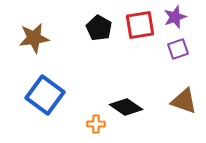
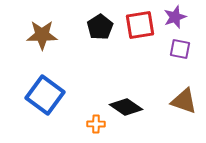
black pentagon: moved 1 px right, 1 px up; rotated 10 degrees clockwise
brown star: moved 8 px right, 3 px up; rotated 8 degrees clockwise
purple square: moved 2 px right; rotated 30 degrees clockwise
